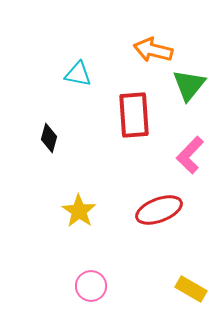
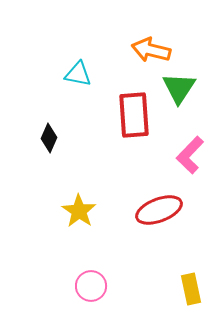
orange arrow: moved 2 px left
green triangle: moved 10 px left, 3 px down; rotated 6 degrees counterclockwise
black diamond: rotated 8 degrees clockwise
yellow rectangle: rotated 48 degrees clockwise
